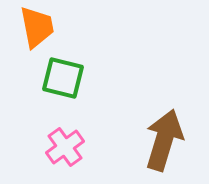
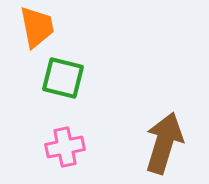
brown arrow: moved 3 px down
pink cross: rotated 24 degrees clockwise
